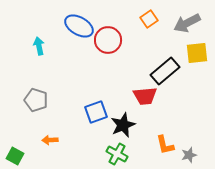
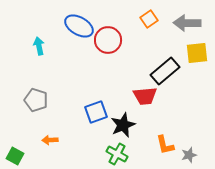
gray arrow: rotated 28 degrees clockwise
